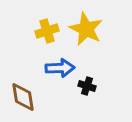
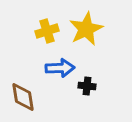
yellow star: rotated 20 degrees clockwise
black cross: rotated 12 degrees counterclockwise
